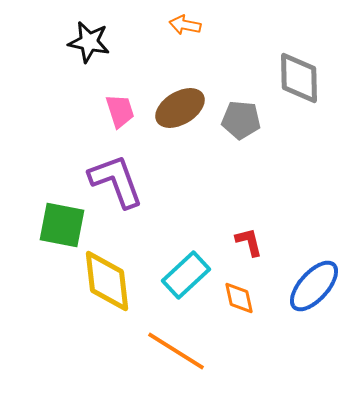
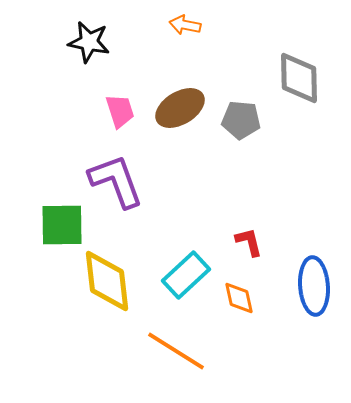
green square: rotated 12 degrees counterclockwise
blue ellipse: rotated 46 degrees counterclockwise
